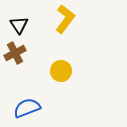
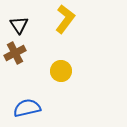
blue semicircle: rotated 8 degrees clockwise
